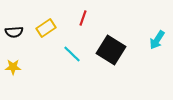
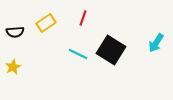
yellow rectangle: moved 5 px up
black semicircle: moved 1 px right
cyan arrow: moved 1 px left, 3 px down
cyan line: moved 6 px right; rotated 18 degrees counterclockwise
yellow star: rotated 28 degrees counterclockwise
